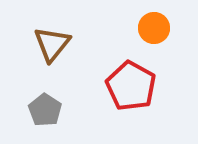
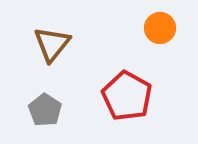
orange circle: moved 6 px right
red pentagon: moved 4 px left, 10 px down
